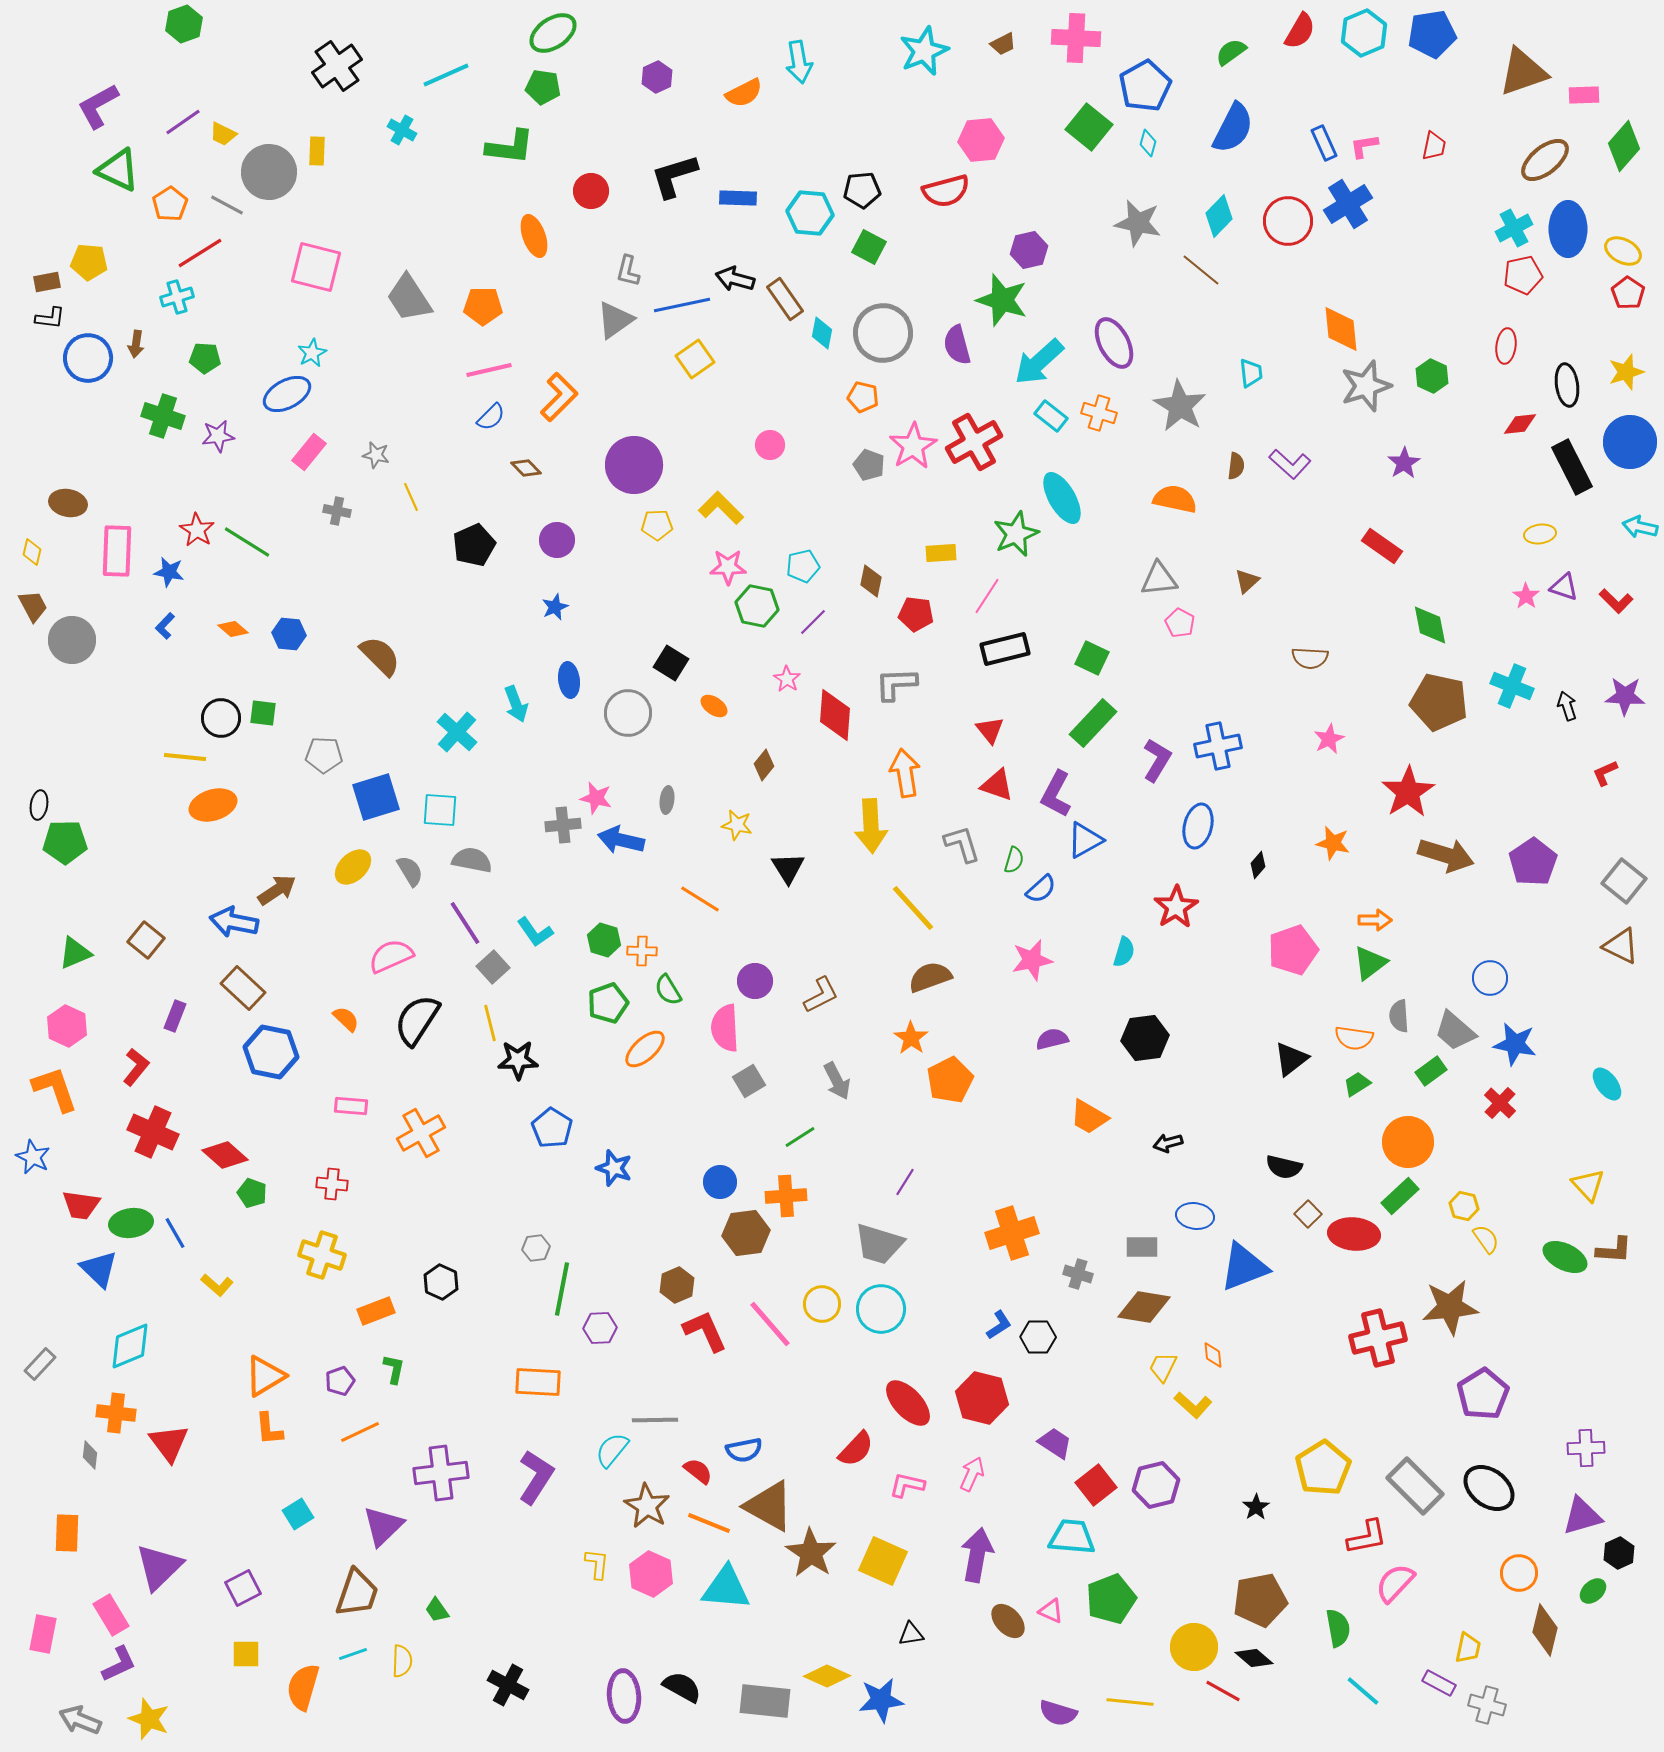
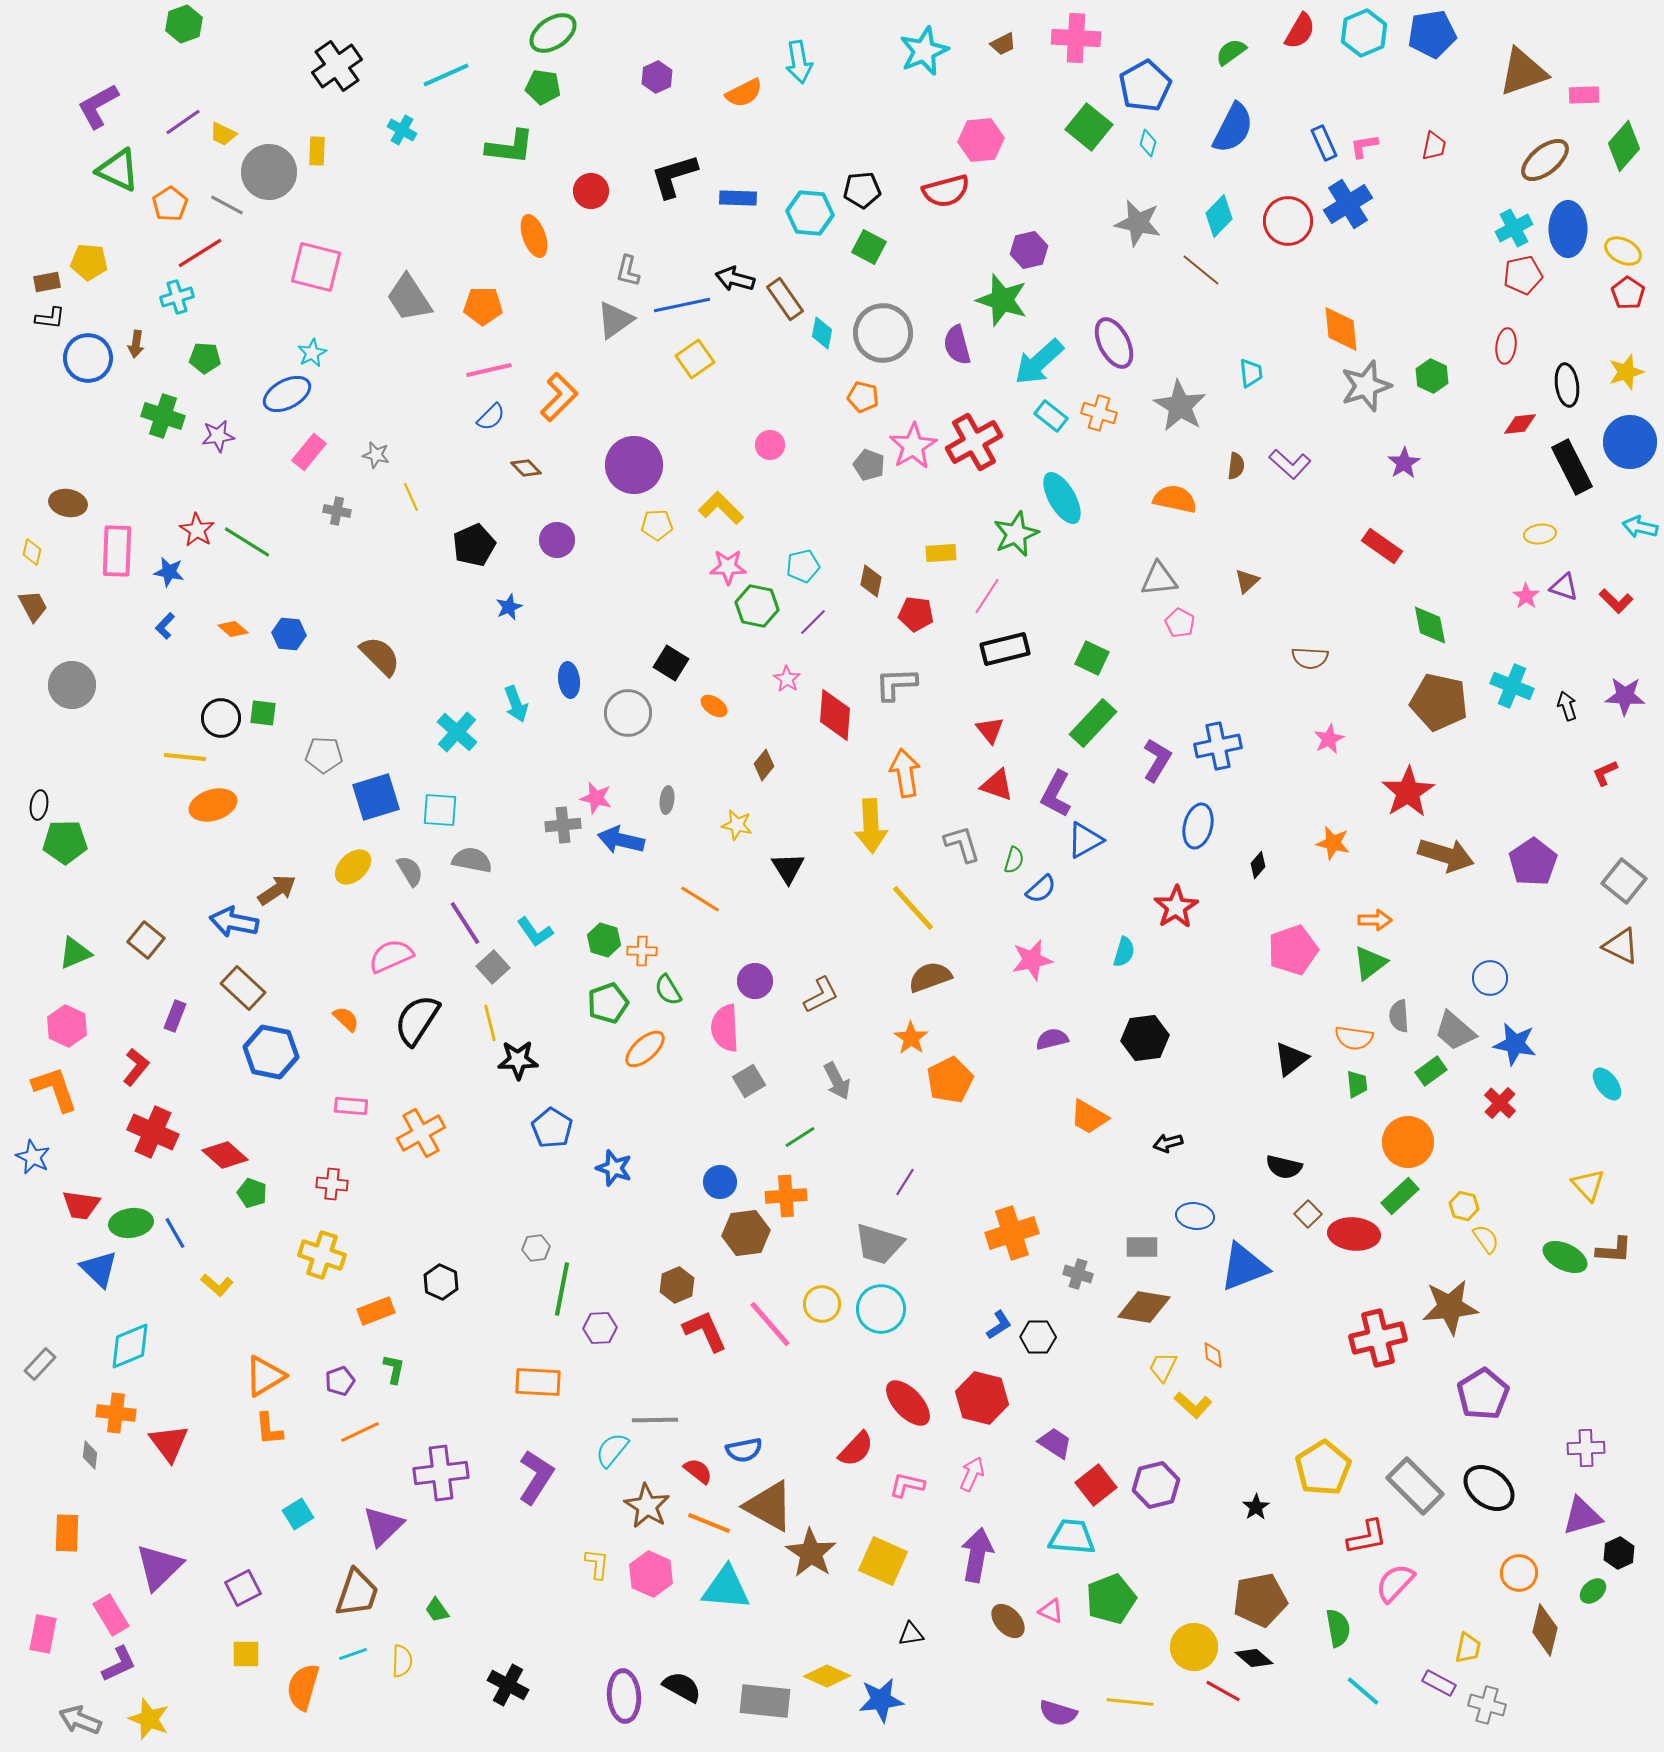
blue star at (555, 607): moved 46 px left
gray circle at (72, 640): moved 45 px down
green trapezoid at (1357, 1084): rotated 116 degrees clockwise
